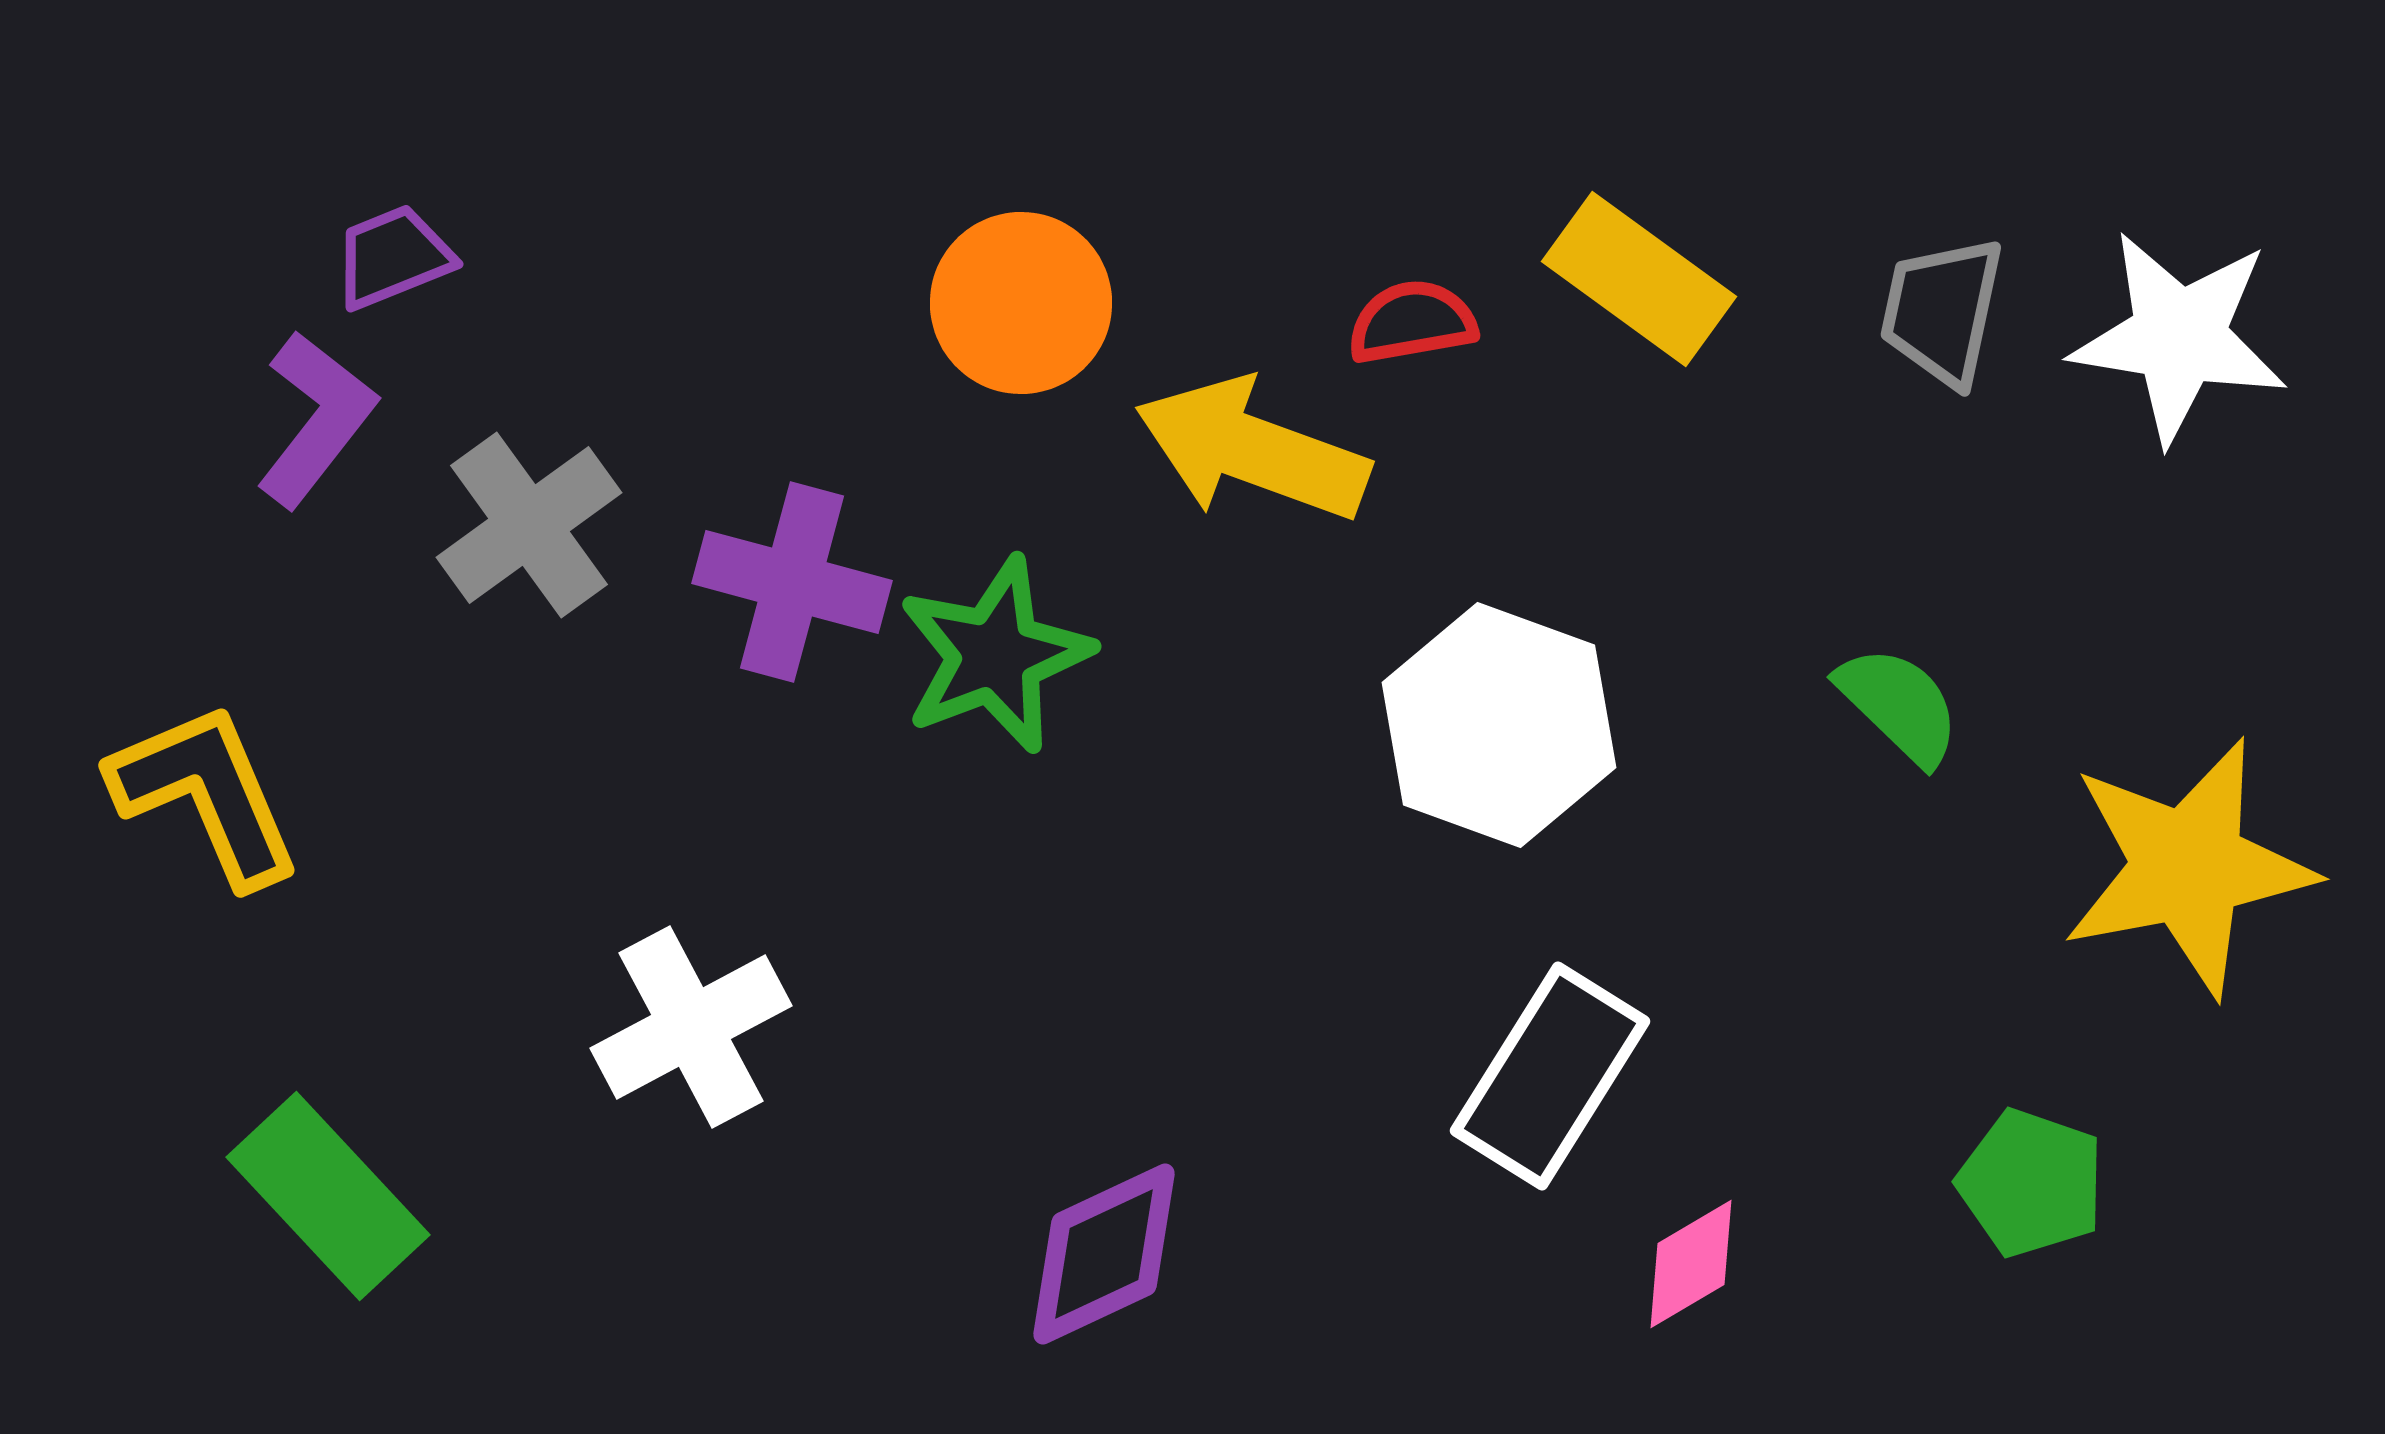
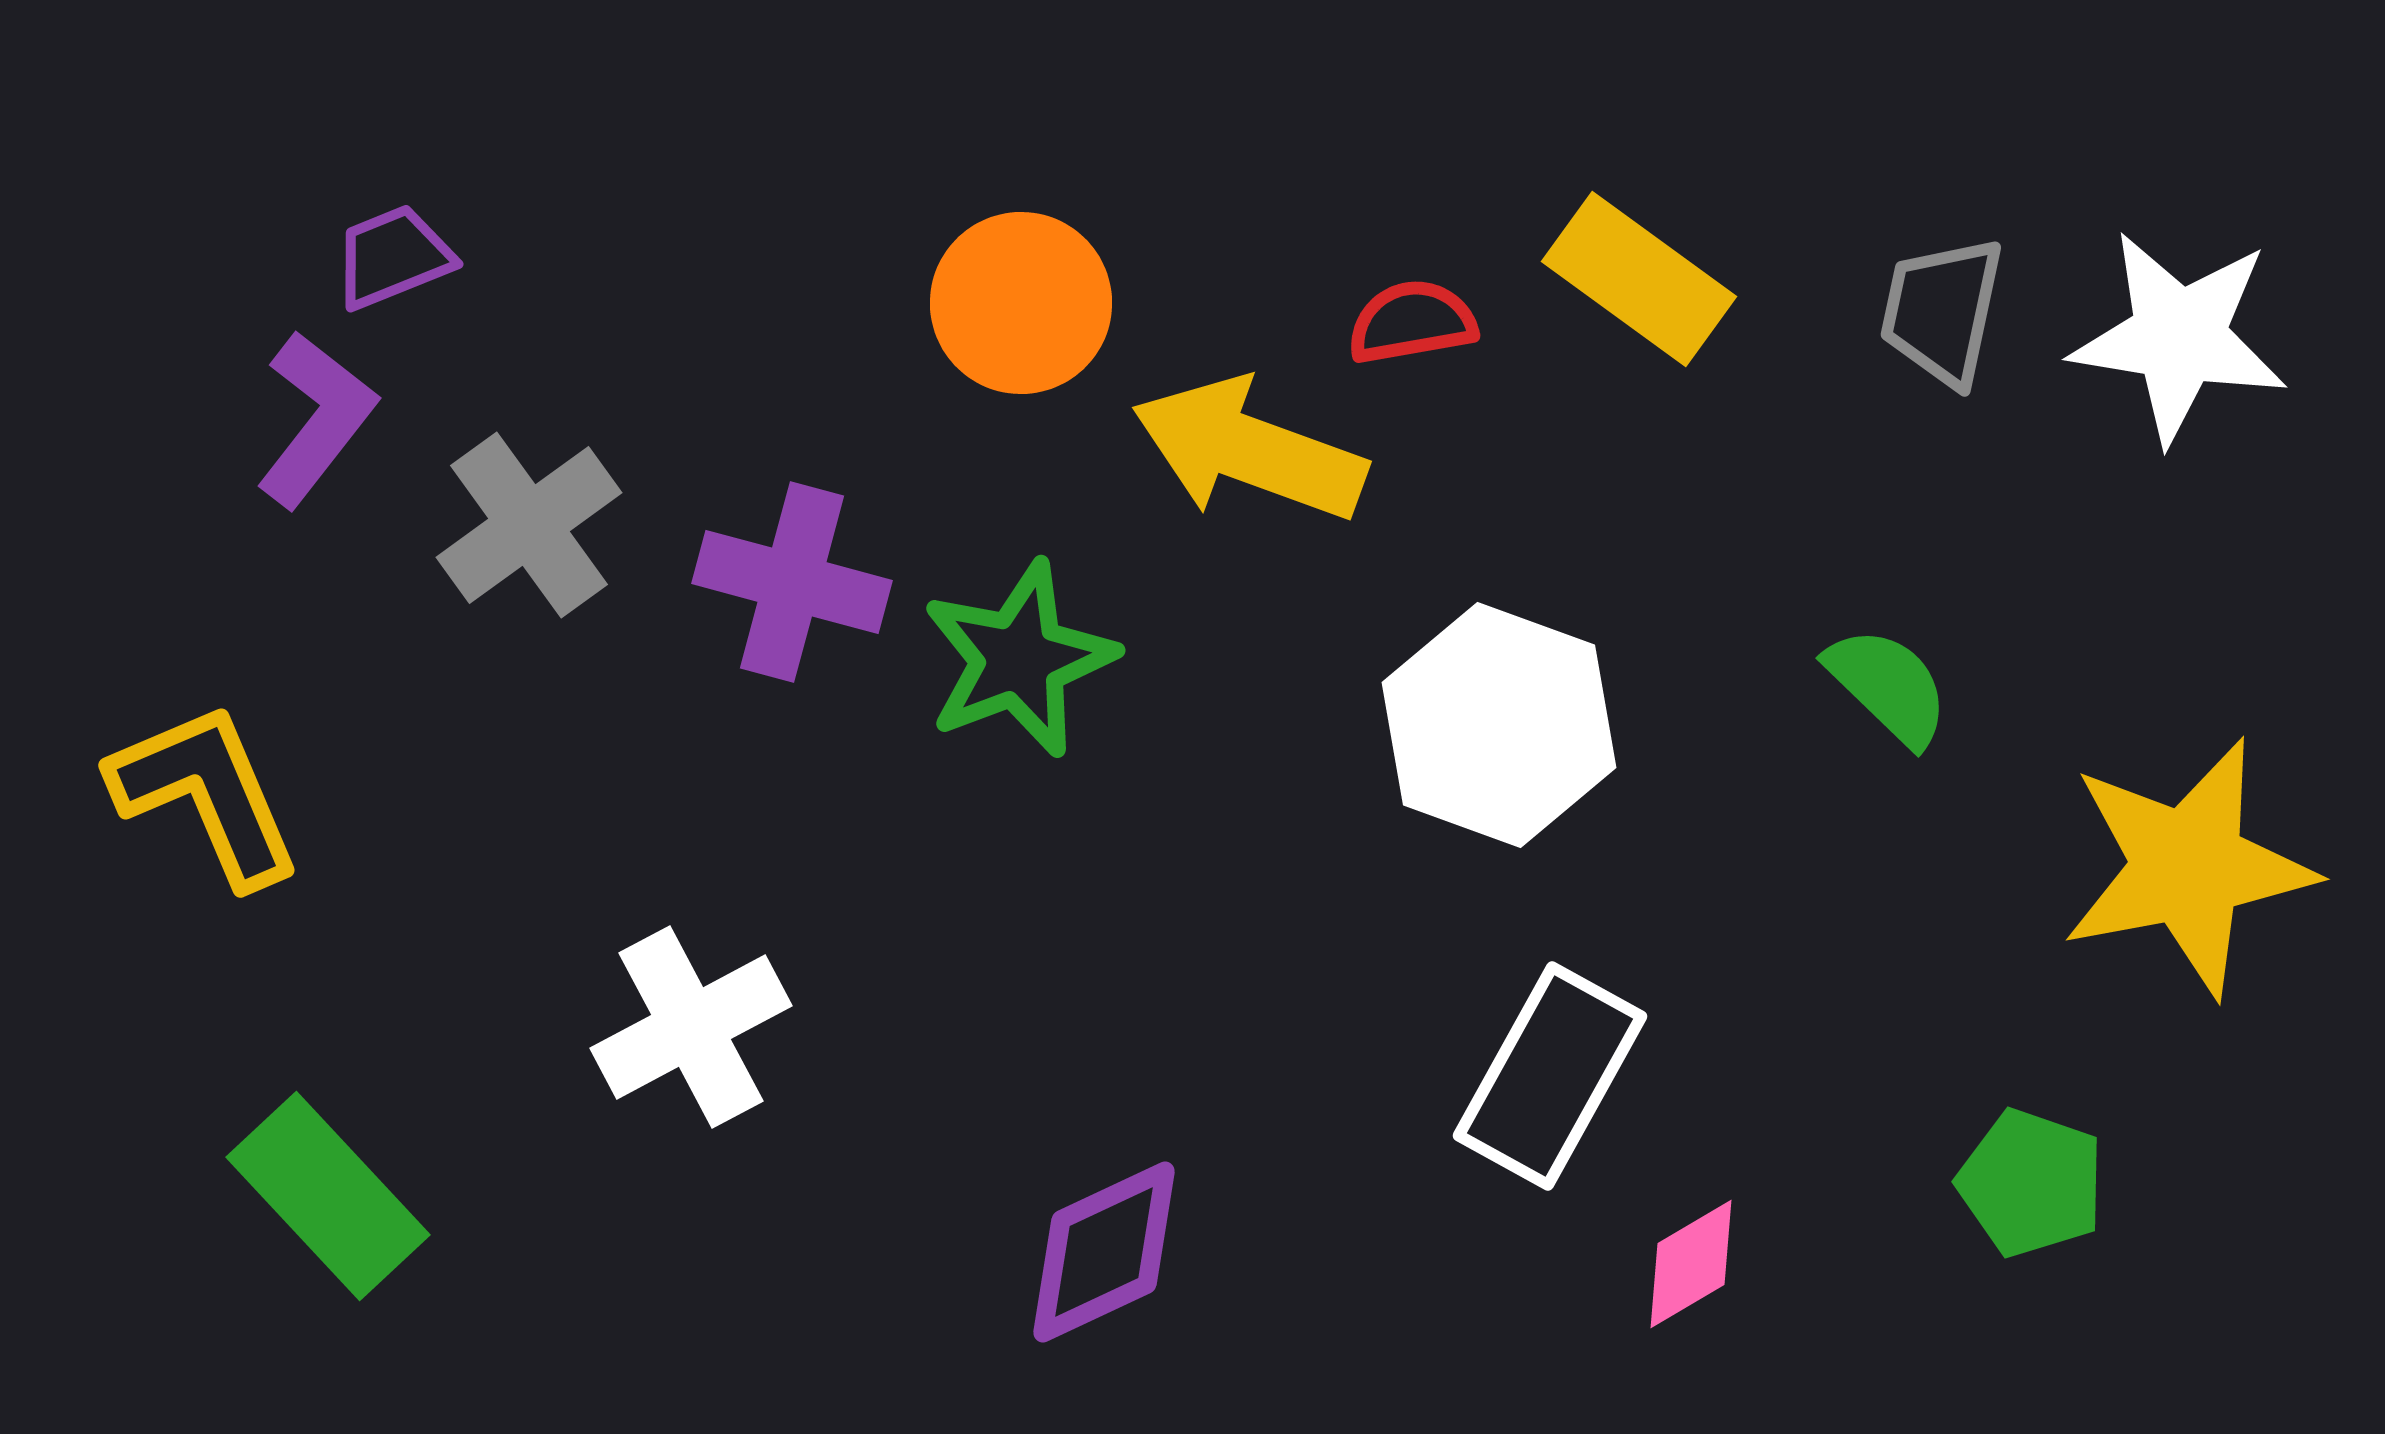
yellow arrow: moved 3 px left
green star: moved 24 px right, 4 px down
green semicircle: moved 11 px left, 19 px up
white rectangle: rotated 3 degrees counterclockwise
purple diamond: moved 2 px up
